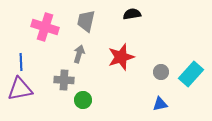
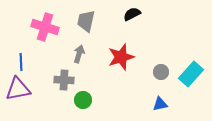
black semicircle: rotated 18 degrees counterclockwise
purple triangle: moved 2 px left
